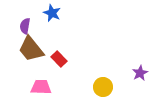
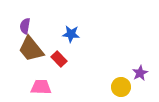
blue star: moved 19 px right, 21 px down; rotated 18 degrees counterclockwise
yellow circle: moved 18 px right
